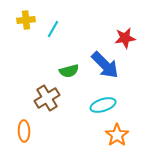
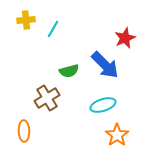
red star: rotated 15 degrees counterclockwise
